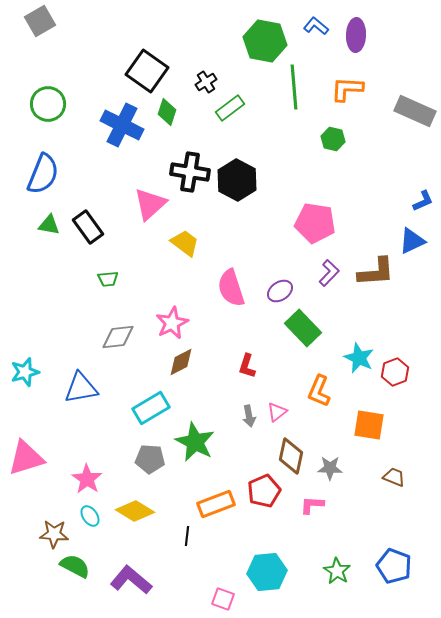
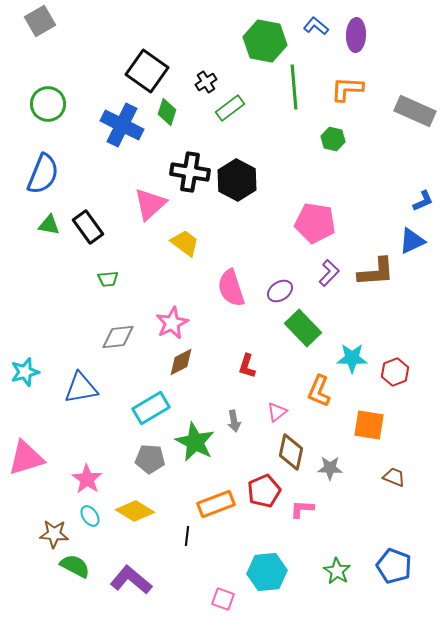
cyan star at (359, 358): moved 7 px left; rotated 24 degrees counterclockwise
gray arrow at (249, 416): moved 15 px left, 5 px down
brown diamond at (291, 456): moved 4 px up
pink L-shape at (312, 505): moved 10 px left, 4 px down
